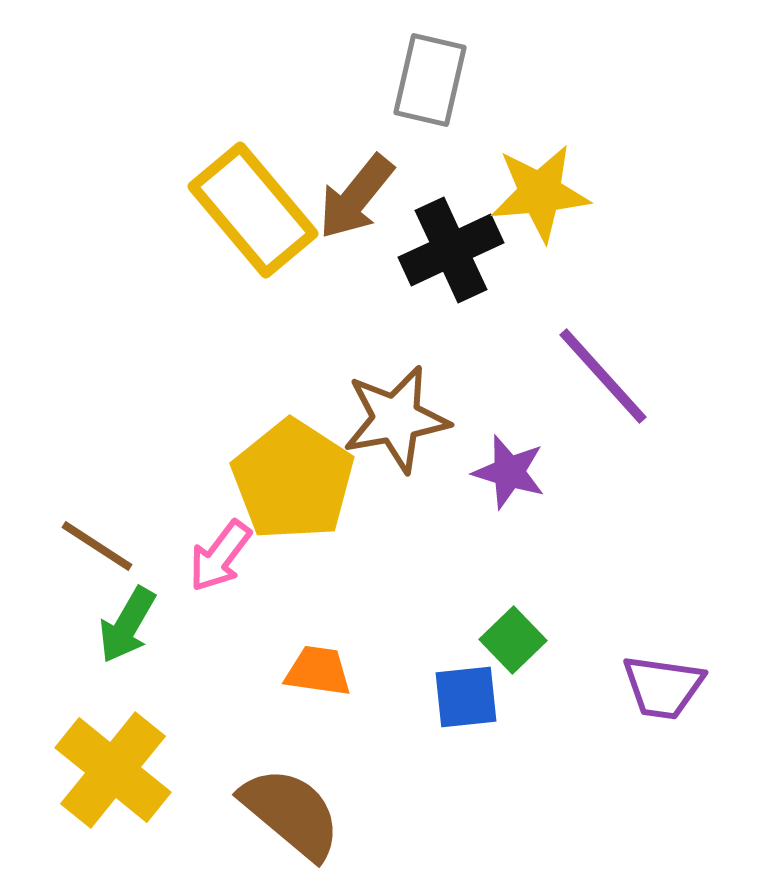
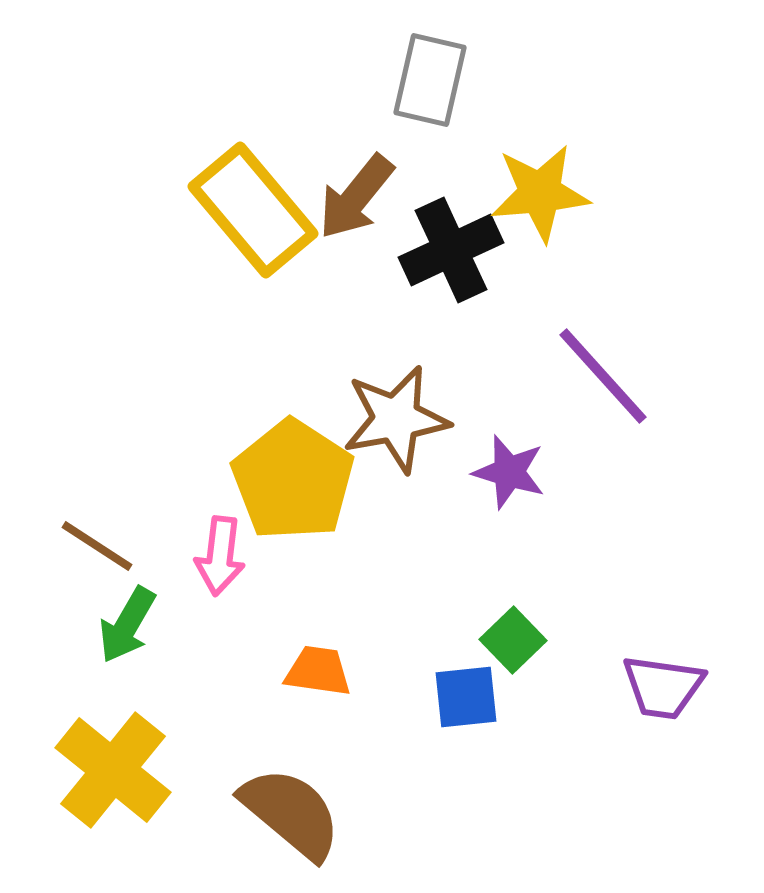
pink arrow: rotated 30 degrees counterclockwise
